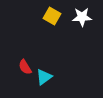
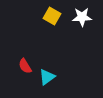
red semicircle: moved 1 px up
cyan triangle: moved 3 px right
